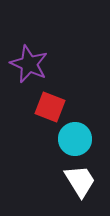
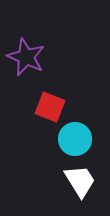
purple star: moved 3 px left, 7 px up
